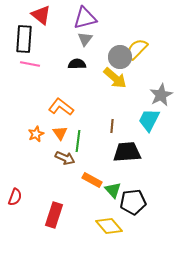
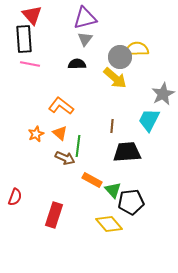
red triangle: moved 9 px left; rotated 10 degrees clockwise
black rectangle: rotated 8 degrees counterclockwise
yellow semicircle: rotated 45 degrees clockwise
gray star: moved 2 px right, 1 px up
orange L-shape: moved 1 px up
orange triangle: rotated 14 degrees counterclockwise
green line: moved 5 px down
black pentagon: moved 2 px left
yellow diamond: moved 2 px up
